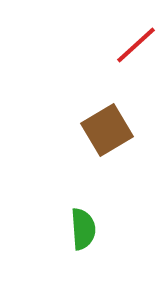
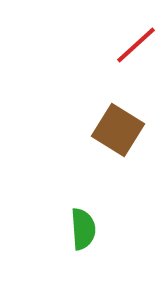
brown square: moved 11 px right; rotated 27 degrees counterclockwise
